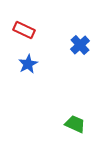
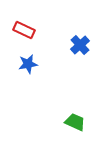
blue star: rotated 18 degrees clockwise
green trapezoid: moved 2 px up
